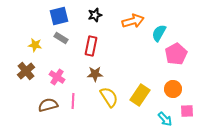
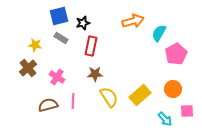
black star: moved 12 px left, 8 px down
brown cross: moved 2 px right, 3 px up
yellow rectangle: rotated 15 degrees clockwise
